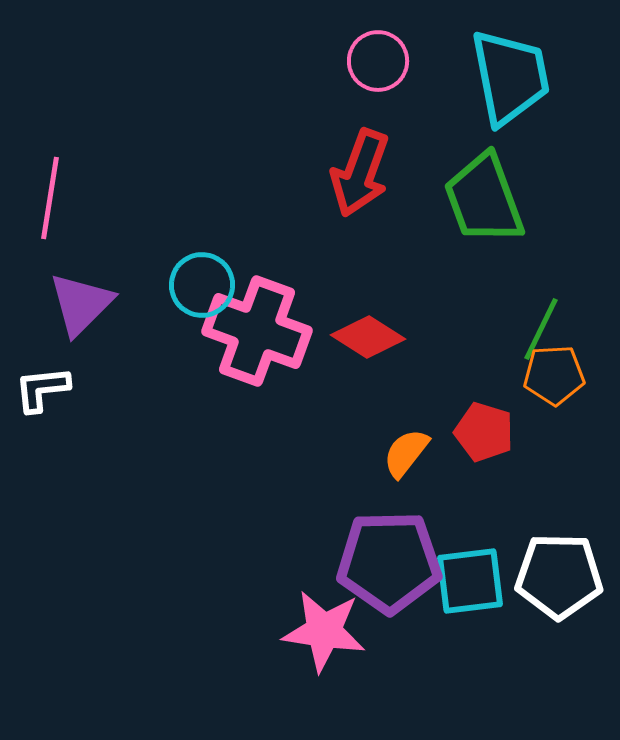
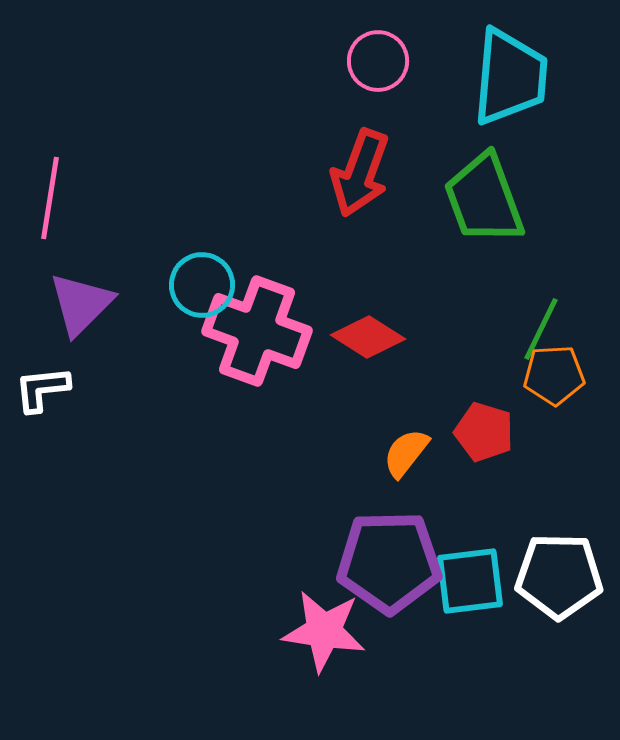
cyan trapezoid: rotated 16 degrees clockwise
